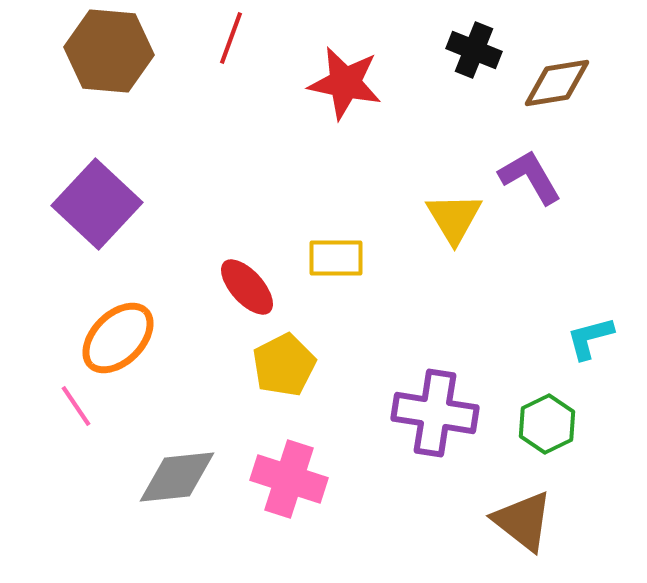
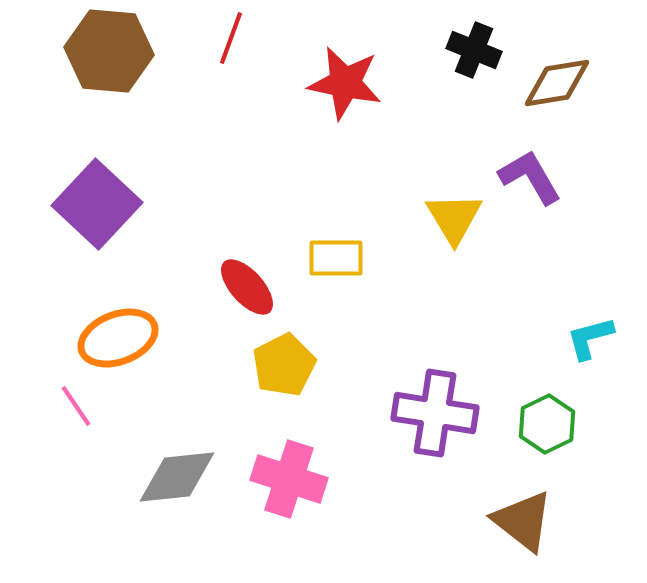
orange ellipse: rotated 24 degrees clockwise
